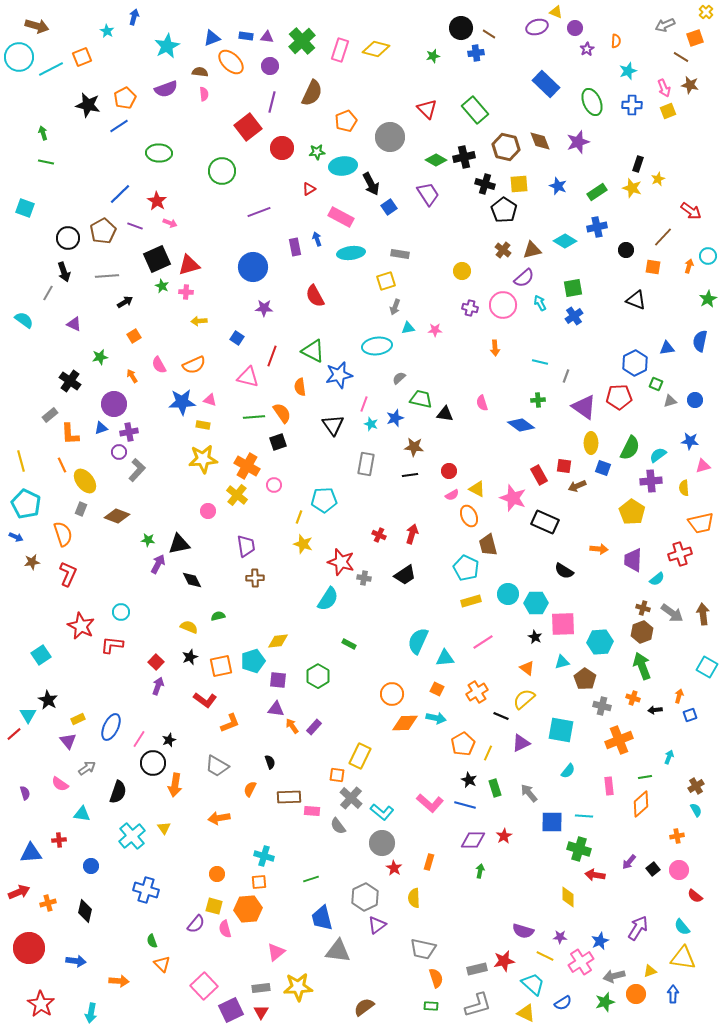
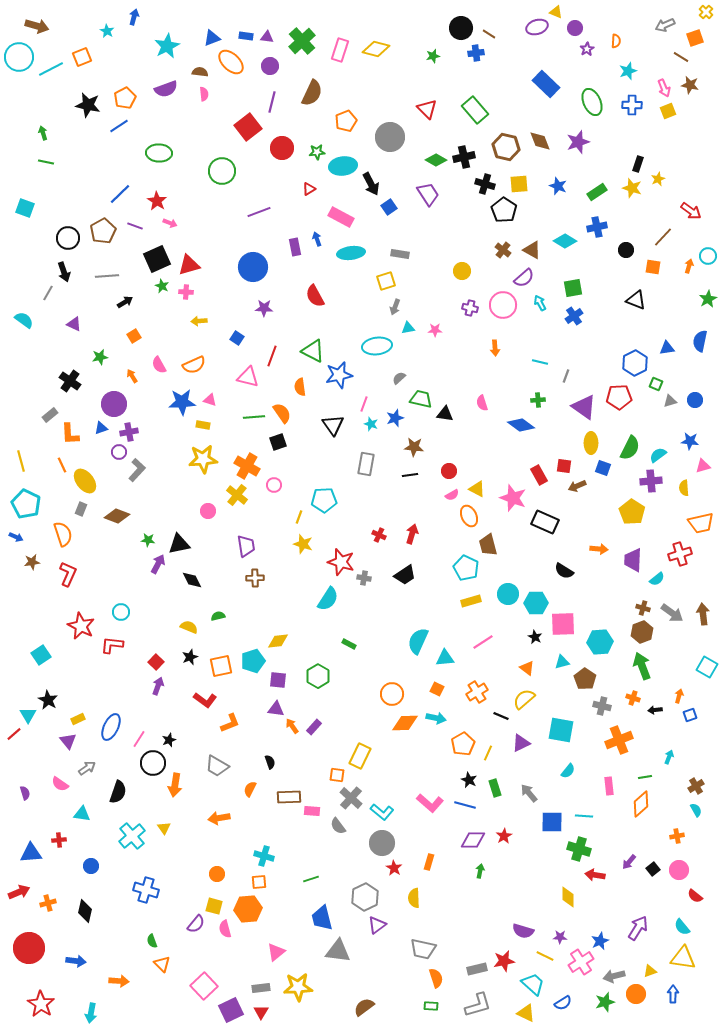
brown triangle at (532, 250): rotated 42 degrees clockwise
